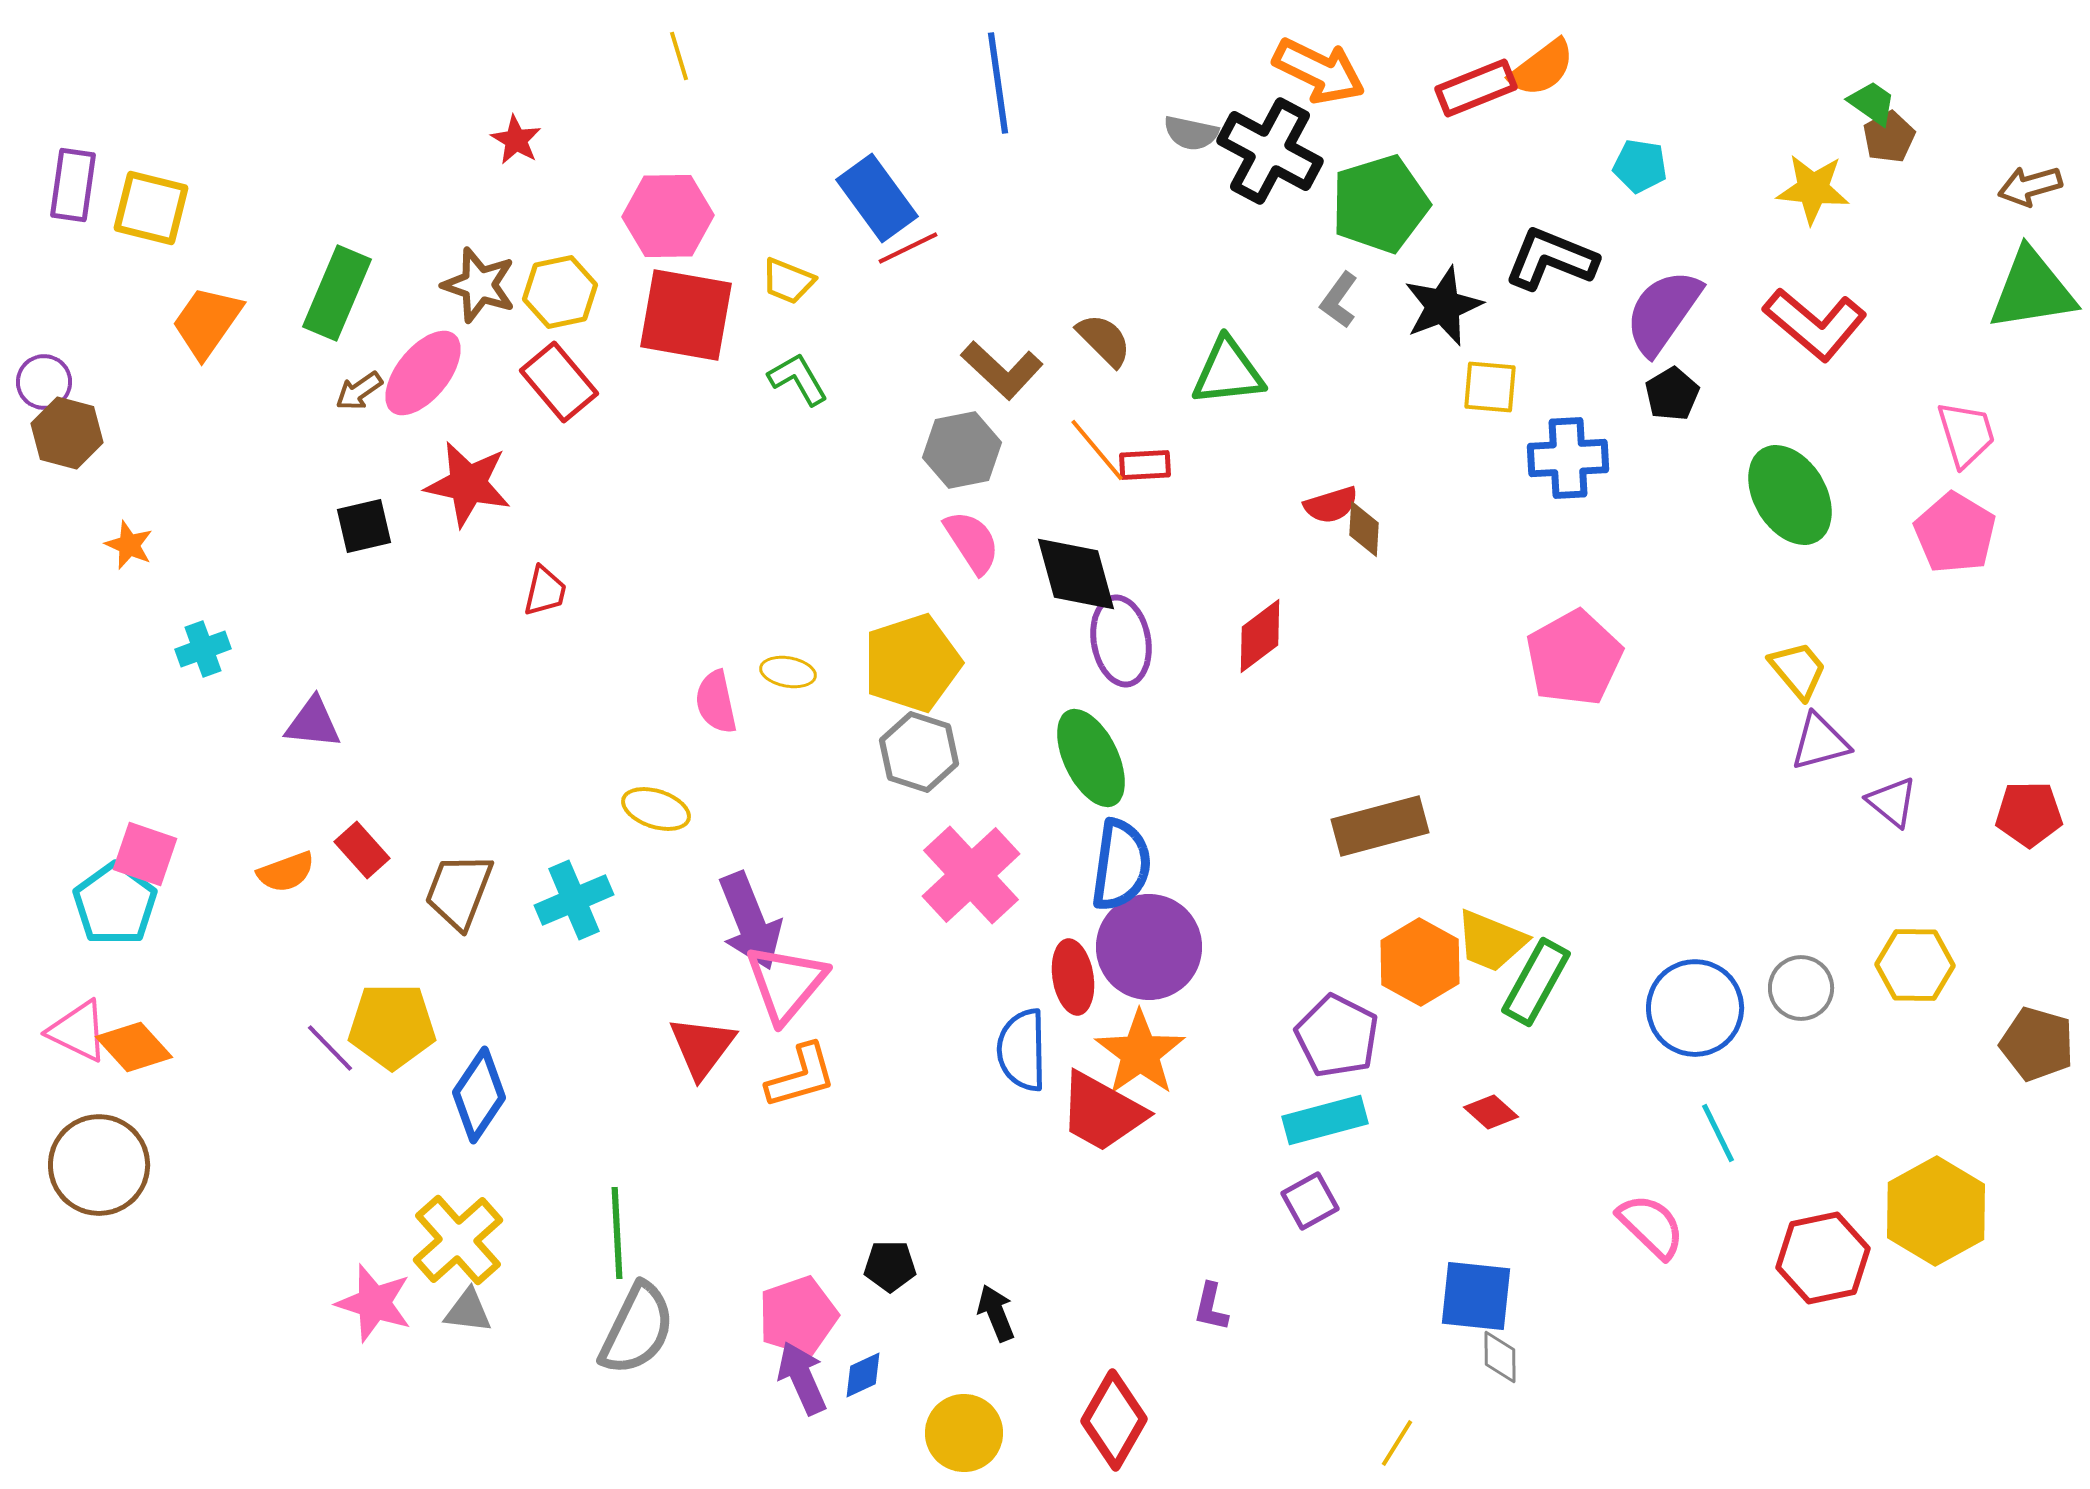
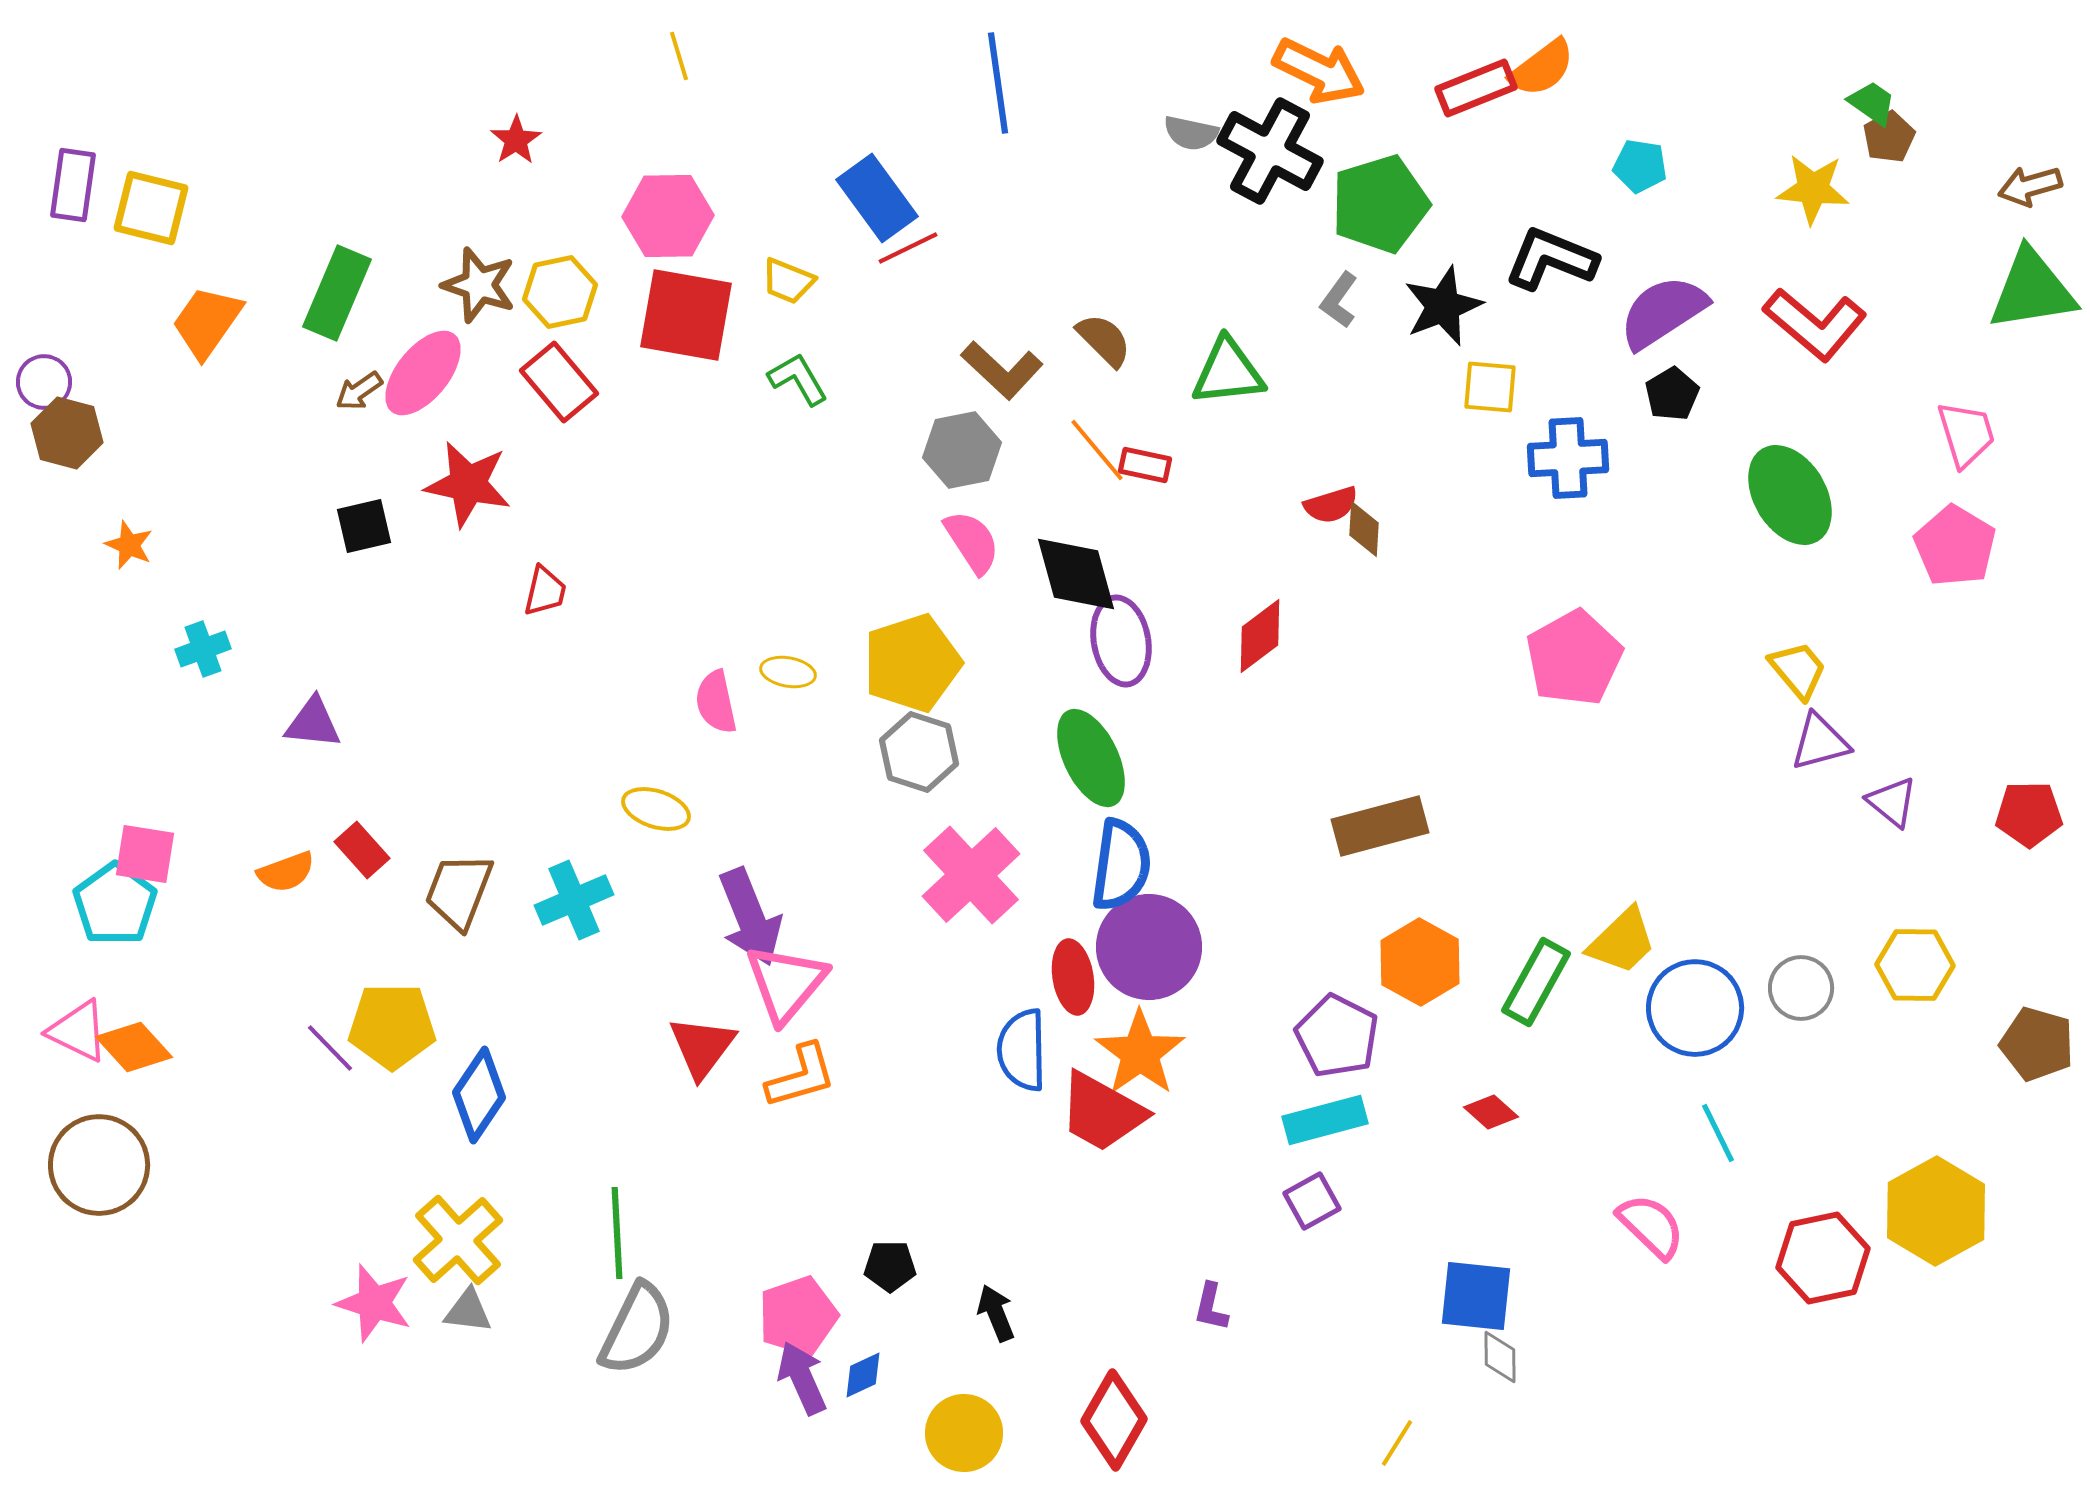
red star at (516, 140): rotated 9 degrees clockwise
purple semicircle at (1663, 312): rotated 22 degrees clockwise
red rectangle at (1145, 465): rotated 15 degrees clockwise
pink pentagon at (1955, 533): moved 13 px down
pink square at (145, 854): rotated 10 degrees counterclockwise
purple arrow at (750, 921): moved 4 px up
yellow trapezoid at (1491, 941): moved 131 px right; rotated 66 degrees counterclockwise
purple square at (1310, 1201): moved 2 px right
